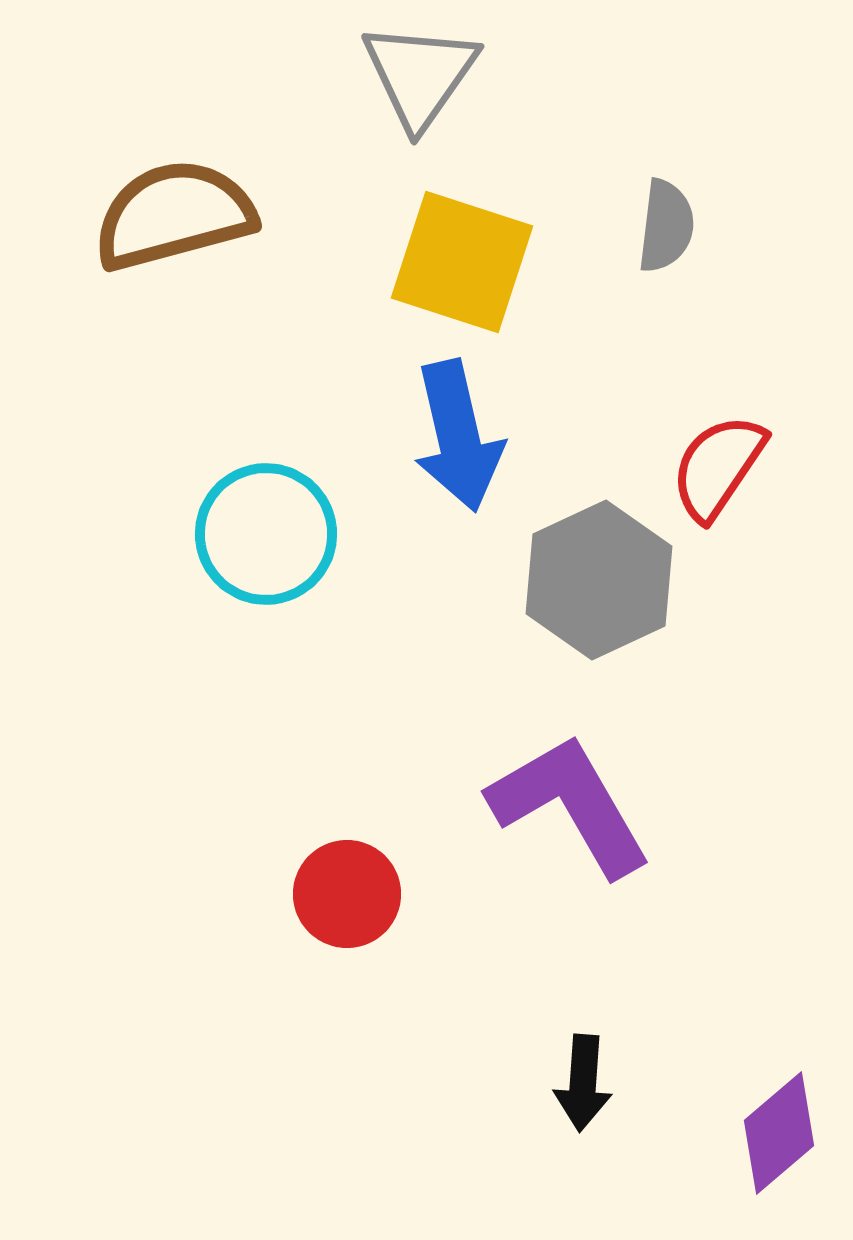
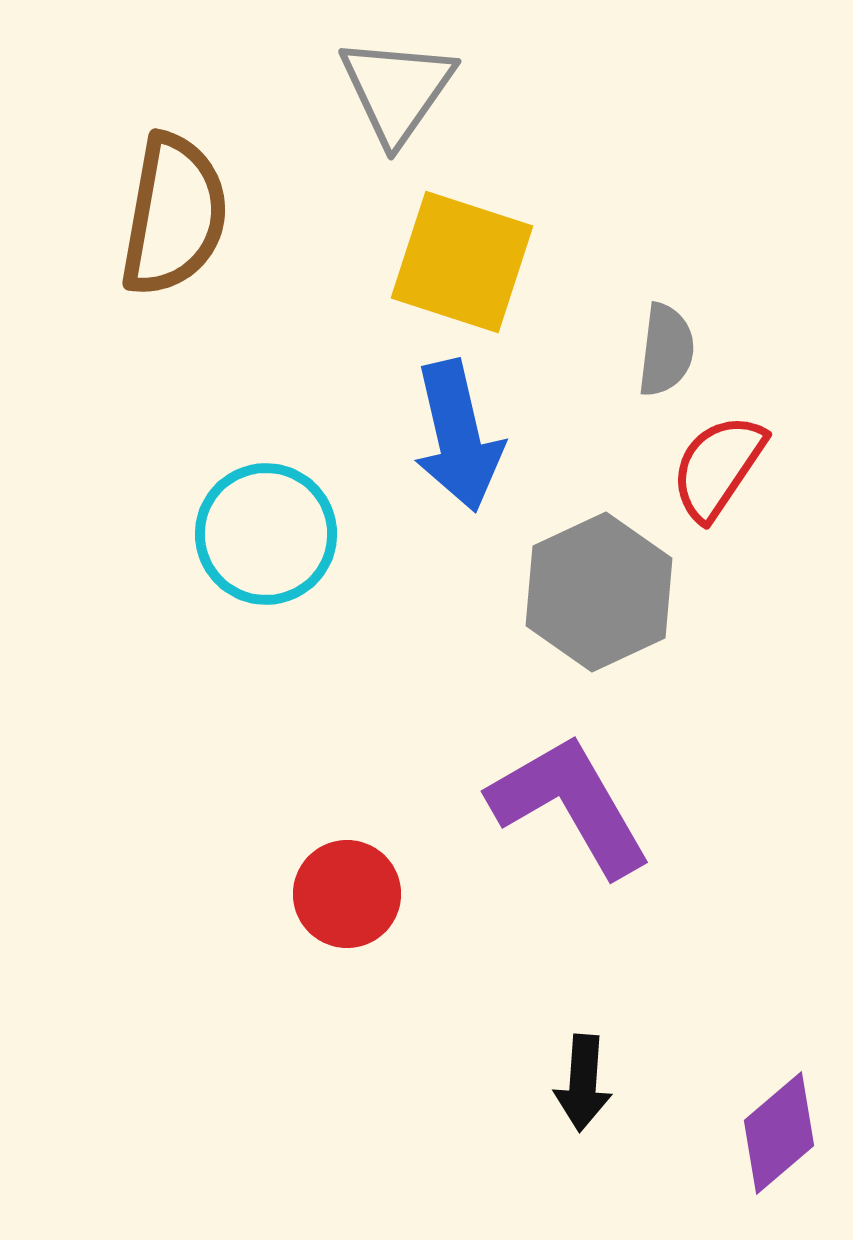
gray triangle: moved 23 px left, 15 px down
brown semicircle: rotated 115 degrees clockwise
gray semicircle: moved 124 px down
gray hexagon: moved 12 px down
